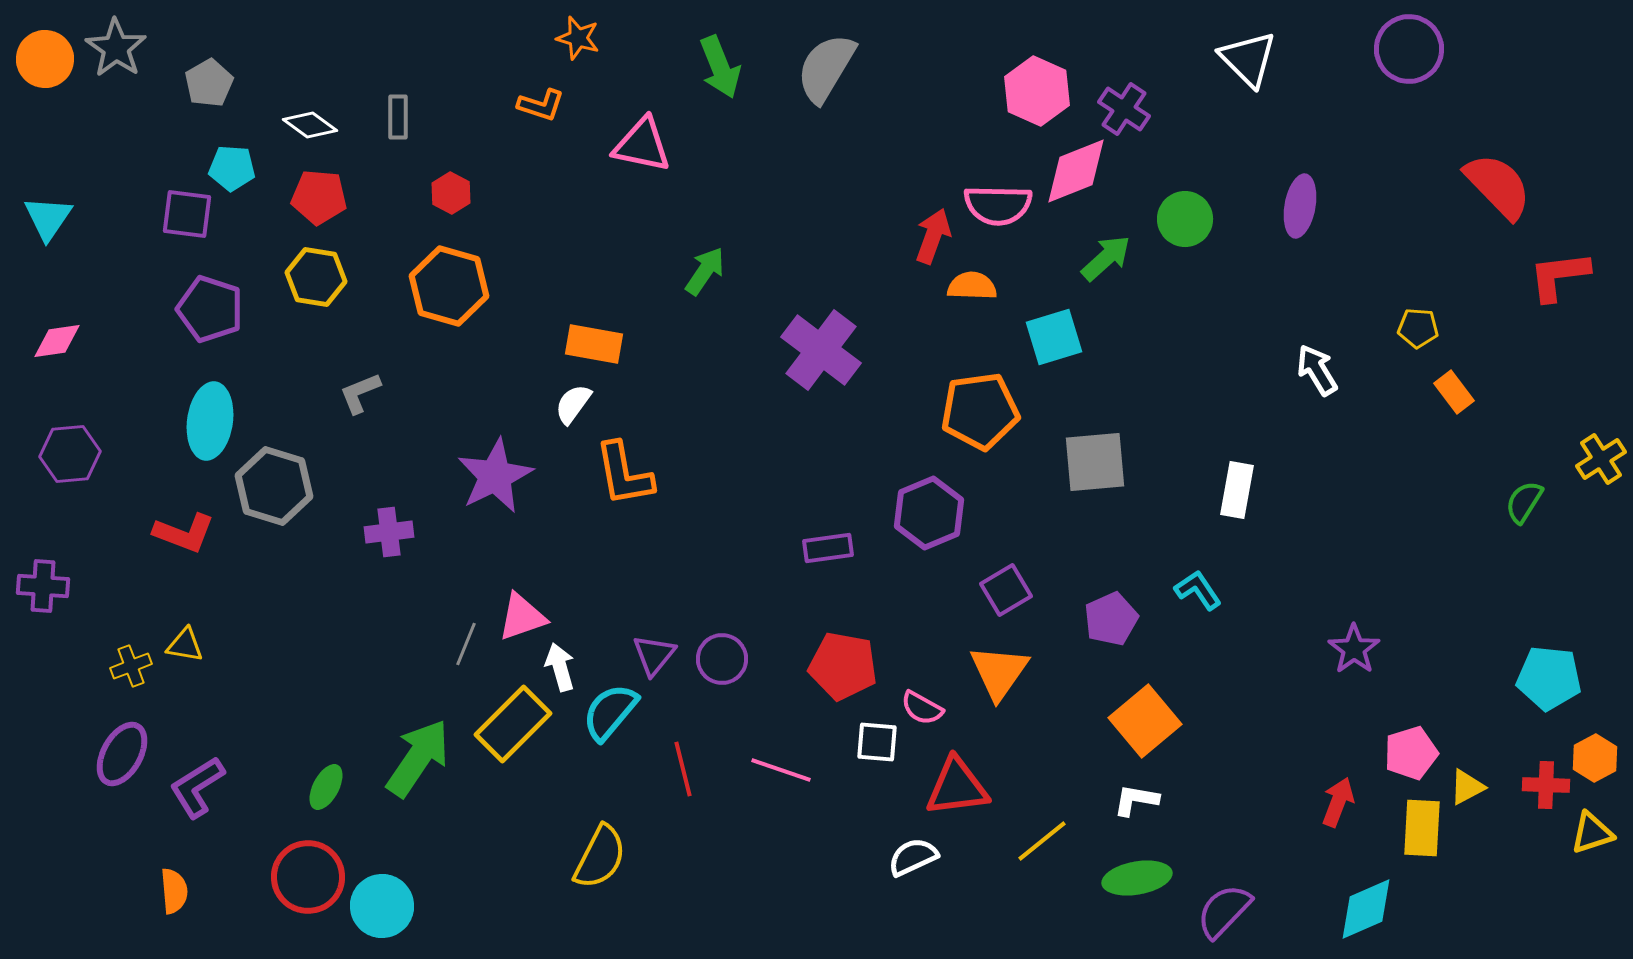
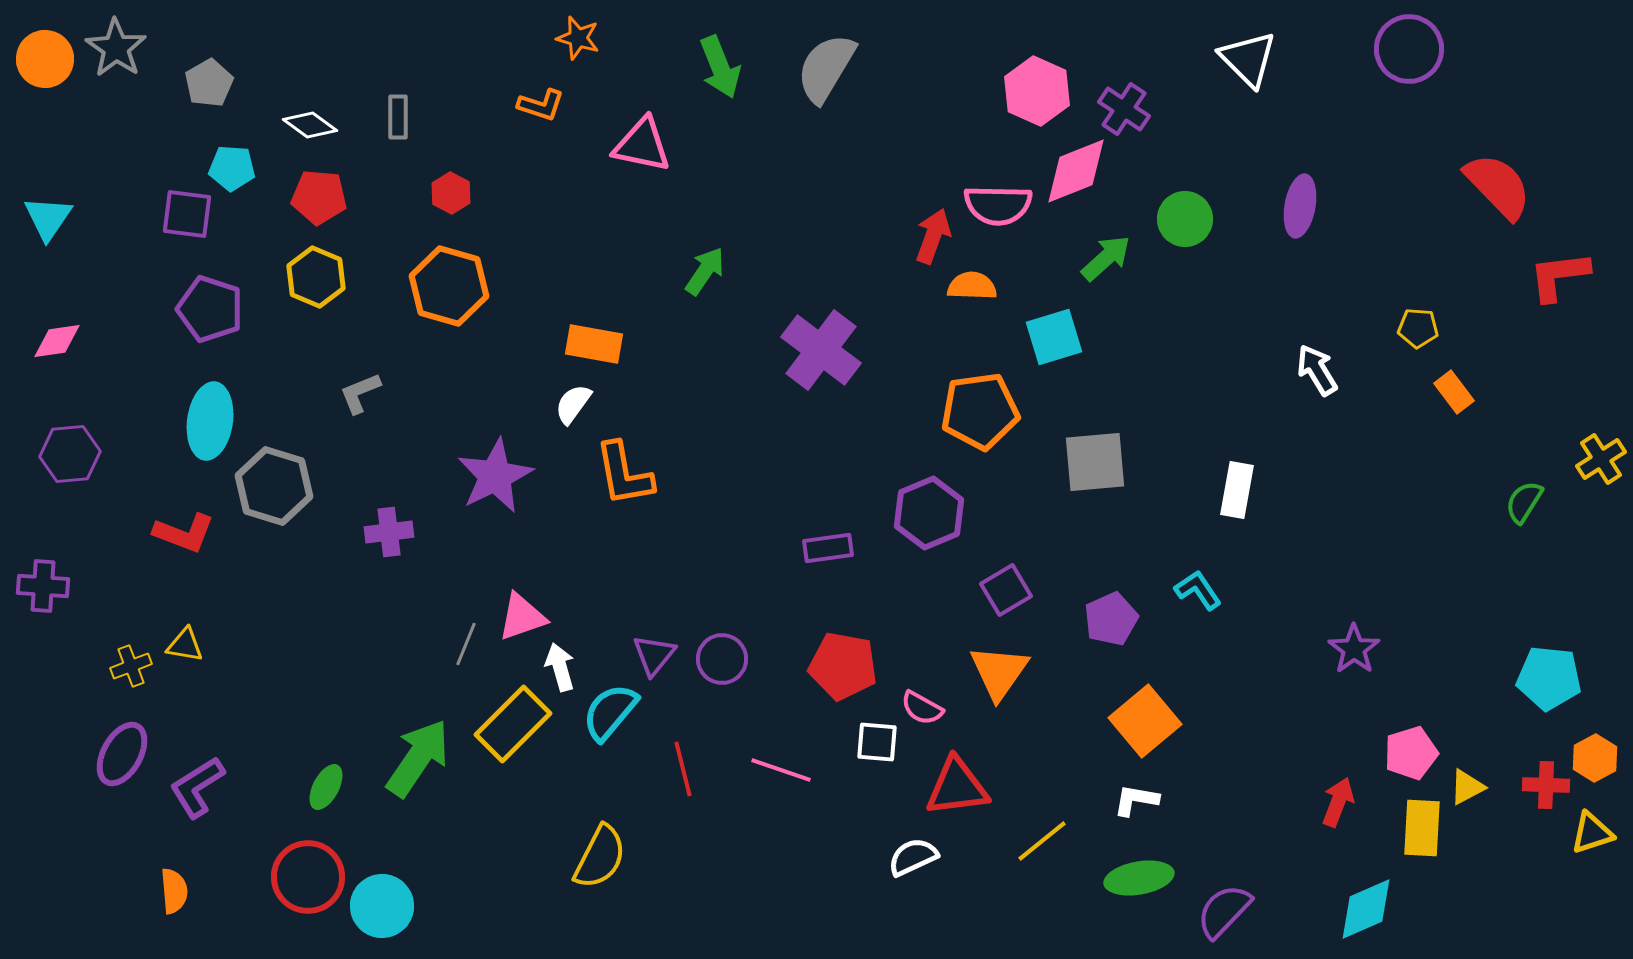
yellow hexagon at (316, 277): rotated 14 degrees clockwise
green ellipse at (1137, 878): moved 2 px right
